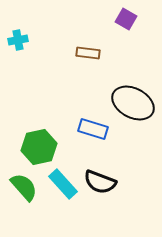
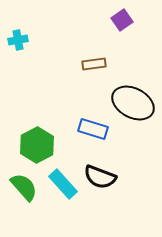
purple square: moved 4 px left, 1 px down; rotated 25 degrees clockwise
brown rectangle: moved 6 px right, 11 px down; rotated 15 degrees counterclockwise
green hexagon: moved 2 px left, 2 px up; rotated 16 degrees counterclockwise
black semicircle: moved 5 px up
